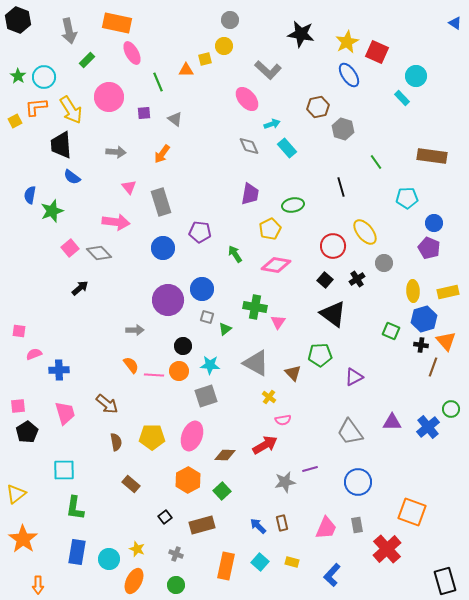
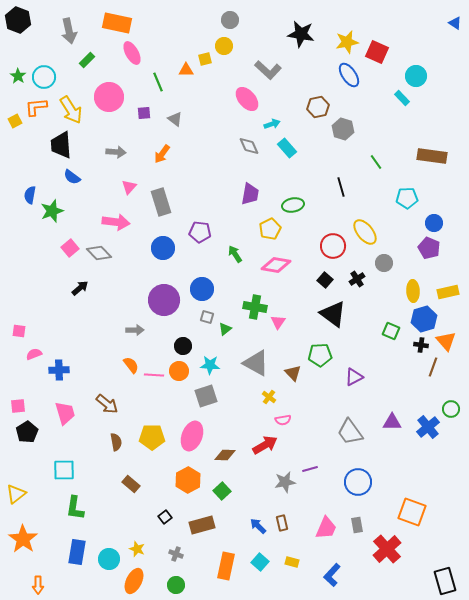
yellow star at (347, 42): rotated 15 degrees clockwise
pink triangle at (129, 187): rotated 21 degrees clockwise
purple circle at (168, 300): moved 4 px left
